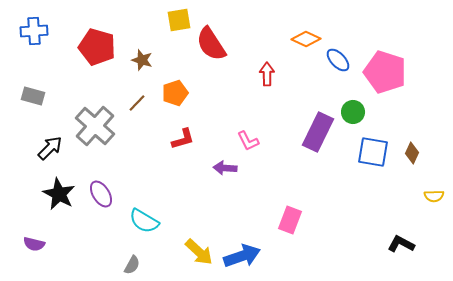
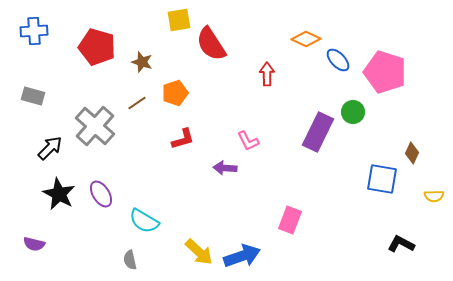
brown star: moved 2 px down
brown line: rotated 12 degrees clockwise
blue square: moved 9 px right, 27 px down
gray semicircle: moved 2 px left, 5 px up; rotated 138 degrees clockwise
